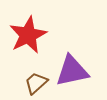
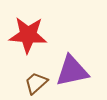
red star: rotated 30 degrees clockwise
